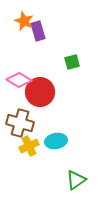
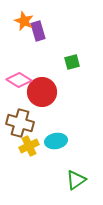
red circle: moved 2 px right
